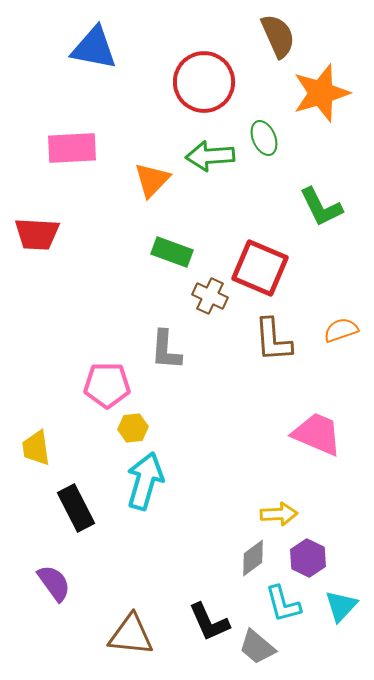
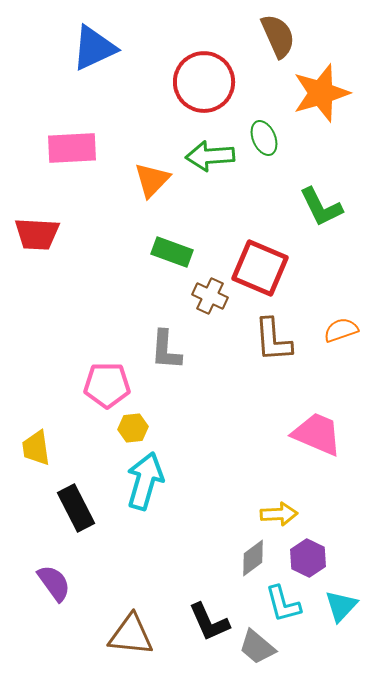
blue triangle: rotated 36 degrees counterclockwise
